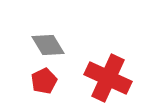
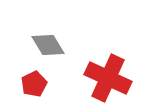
red pentagon: moved 10 px left, 3 px down
